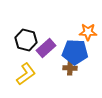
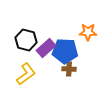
blue pentagon: moved 10 px left, 1 px up
brown cross: moved 1 px left, 1 px down
